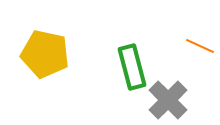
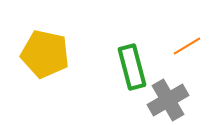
orange line: moved 13 px left; rotated 56 degrees counterclockwise
gray cross: rotated 15 degrees clockwise
